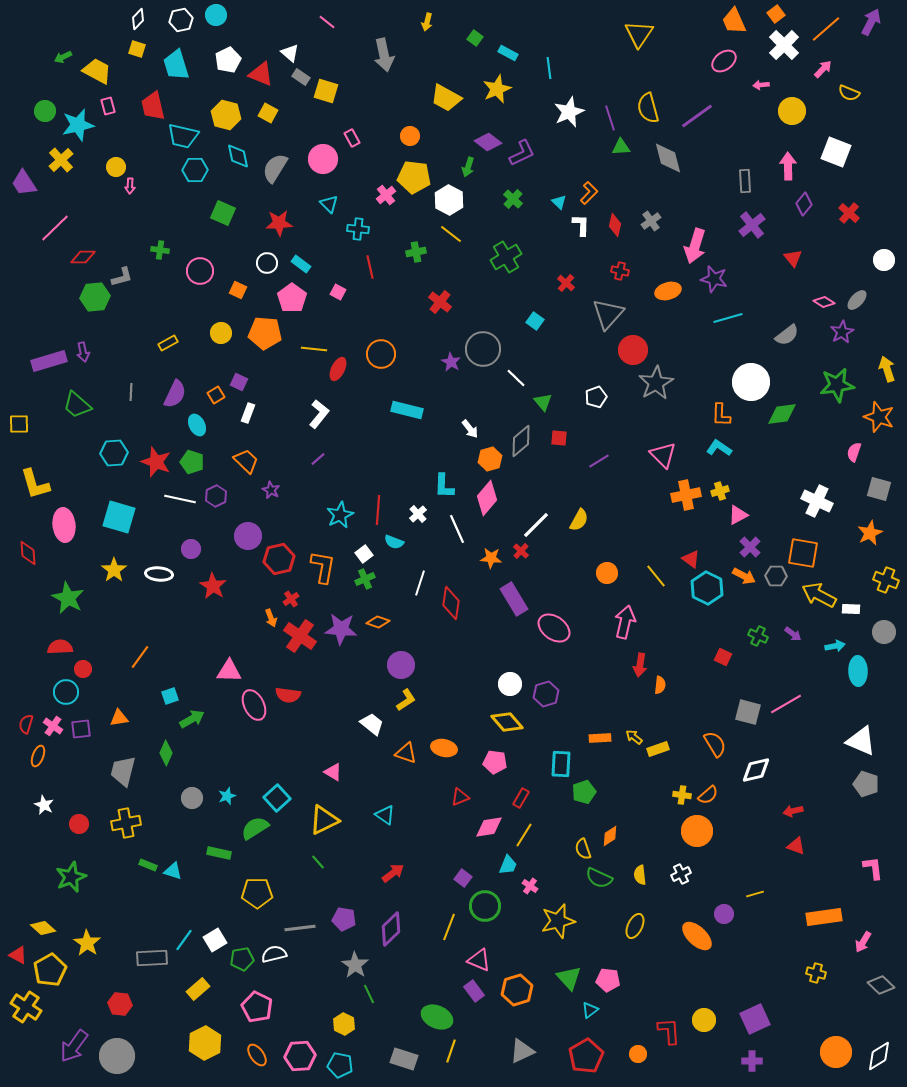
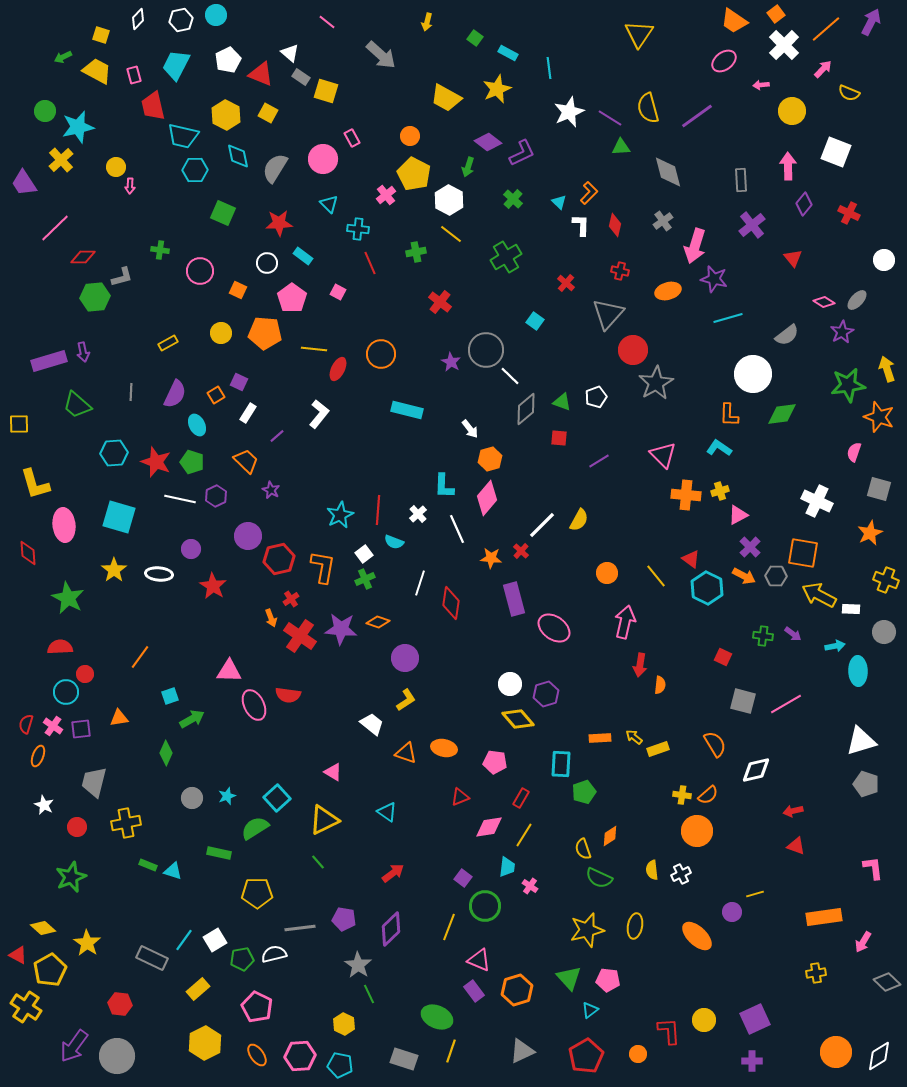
orange trapezoid at (734, 21): rotated 32 degrees counterclockwise
yellow square at (137, 49): moved 36 px left, 14 px up
gray arrow at (384, 55): moved 3 px left; rotated 36 degrees counterclockwise
cyan trapezoid at (176, 65): rotated 44 degrees clockwise
pink rectangle at (108, 106): moved 26 px right, 31 px up
yellow hexagon at (226, 115): rotated 12 degrees clockwise
purple line at (610, 118): rotated 40 degrees counterclockwise
cyan star at (78, 125): moved 2 px down
gray diamond at (668, 158): moved 14 px down
yellow pentagon at (414, 177): moved 3 px up; rotated 20 degrees clockwise
gray rectangle at (745, 181): moved 4 px left, 1 px up
red cross at (849, 213): rotated 15 degrees counterclockwise
gray cross at (651, 221): moved 12 px right
cyan rectangle at (301, 264): moved 2 px right, 8 px up
red line at (370, 267): moved 4 px up; rotated 10 degrees counterclockwise
gray circle at (483, 349): moved 3 px right, 1 px down
white line at (516, 378): moved 6 px left, 2 px up
white circle at (751, 382): moved 2 px right, 8 px up
green star at (837, 385): moved 11 px right
green triangle at (543, 402): moved 19 px right; rotated 30 degrees counterclockwise
white rectangle at (248, 413): rotated 12 degrees clockwise
orange L-shape at (721, 415): moved 8 px right
gray diamond at (521, 441): moved 5 px right, 32 px up
purple line at (318, 459): moved 41 px left, 23 px up
orange cross at (686, 495): rotated 16 degrees clockwise
white line at (536, 525): moved 6 px right
purple rectangle at (514, 599): rotated 16 degrees clockwise
green cross at (758, 636): moved 5 px right; rotated 18 degrees counterclockwise
purple circle at (401, 665): moved 4 px right, 7 px up
red circle at (83, 669): moved 2 px right, 5 px down
gray square at (748, 712): moved 5 px left, 11 px up
yellow diamond at (507, 722): moved 11 px right, 3 px up
white triangle at (861, 741): rotated 40 degrees counterclockwise
gray trapezoid at (123, 771): moved 29 px left, 11 px down
cyan triangle at (385, 815): moved 2 px right, 3 px up
red circle at (79, 824): moved 2 px left, 3 px down
cyan trapezoid at (508, 865): moved 1 px left, 2 px down; rotated 15 degrees counterclockwise
yellow semicircle at (640, 875): moved 12 px right, 5 px up
purple circle at (724, 914): moved 8 px right, 2 px up
yellow star at (558, 921): moved 29 px right, 9 px down
yellow ellipse at (635, 926): rotated 15 degrees counterclockwise
gray rectangle at (152, 958): rotated 28 degrees clockwise
gray star at (355, 965): moved 3 px right
yellow cross at (816, 973): rotated 24 degrees counterclockwise
gray diamond at (881, 985): moved 6 px right, 3 px up
